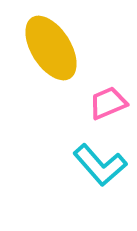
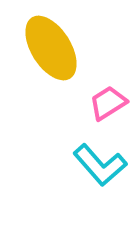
pink trapezoid: rotated 9 degrees counterclockwise
